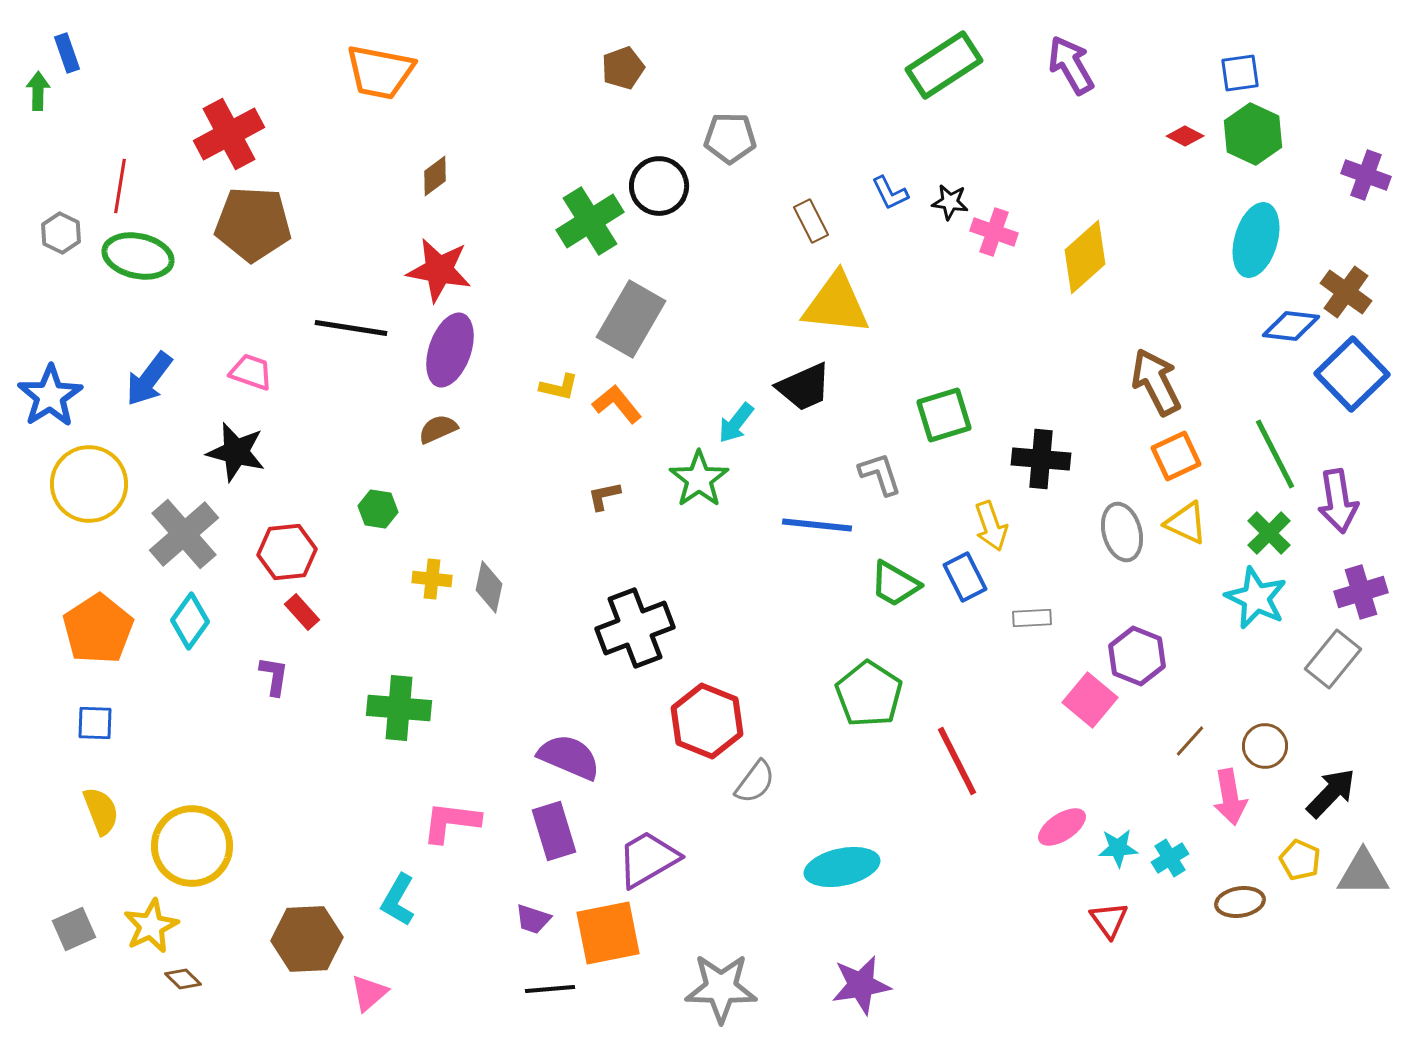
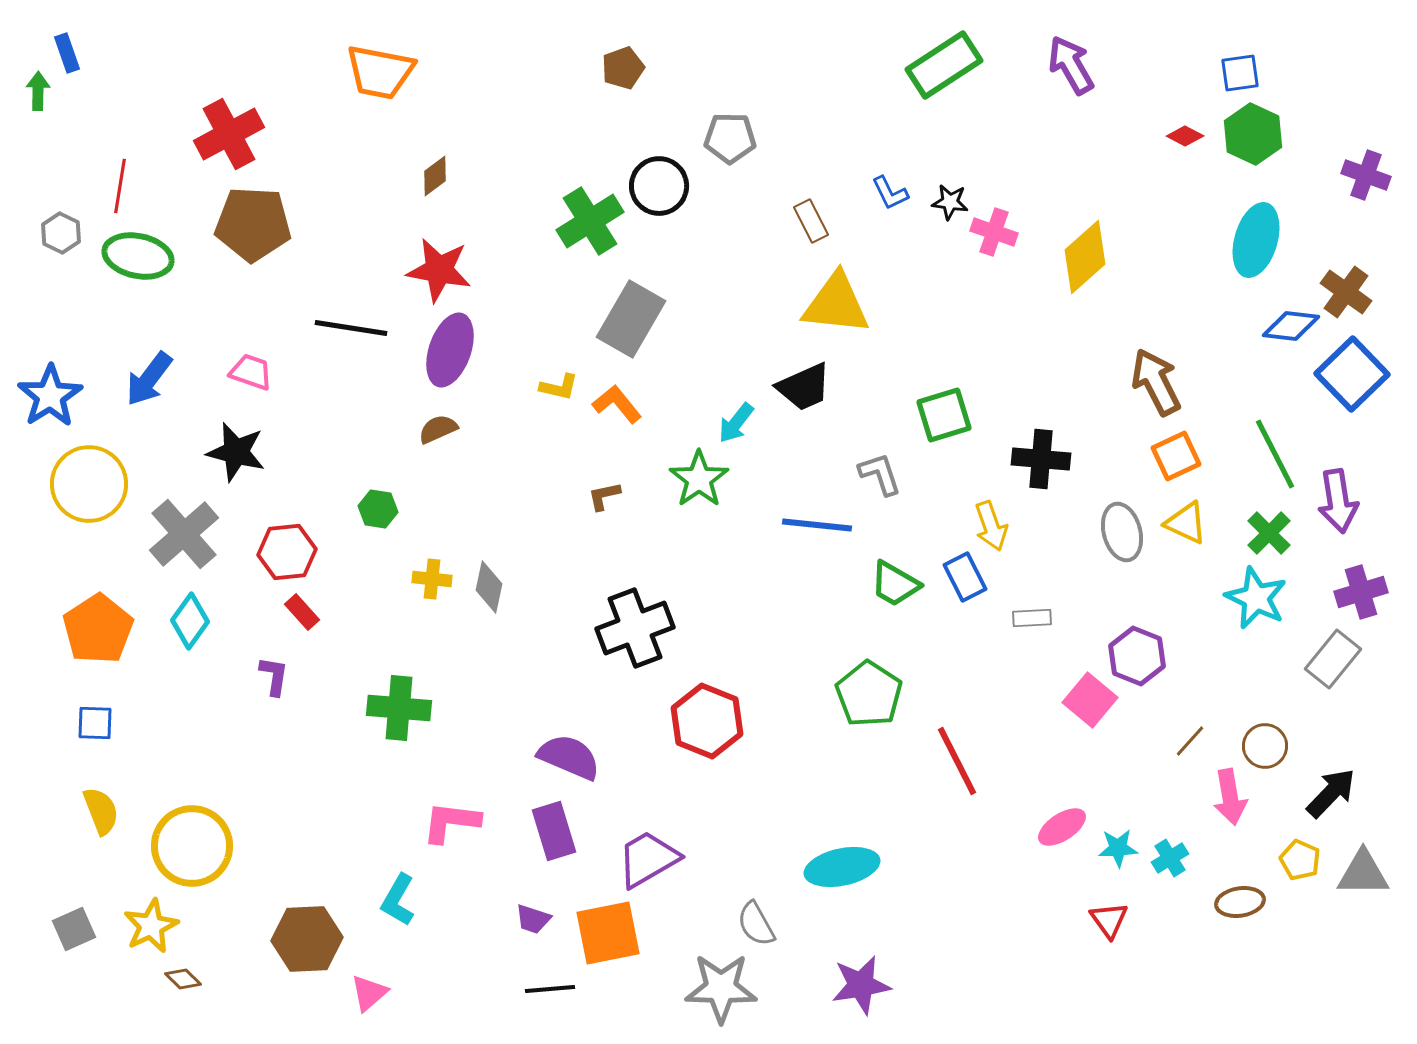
gray semicircle at (755, 782): moved 1 px right, 142 px down; rotated 114 degrees clockwise
